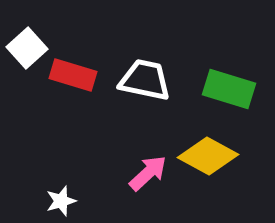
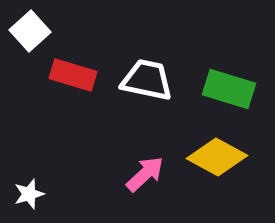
white square: moved 3 px right, 17 px up
white trapezoid: moved 2 px right
yellow diamond: moved 9 px right, 1 px down
pink arrow: moved 3 px left, 1 px down
white star: moved 32 px left, 7 px up
